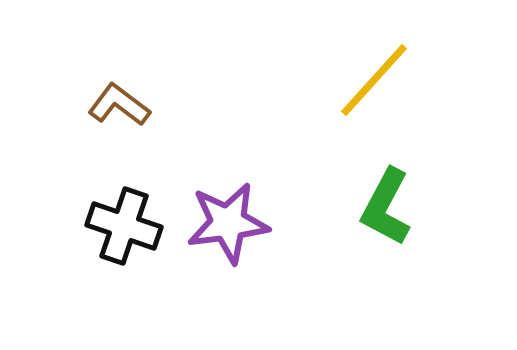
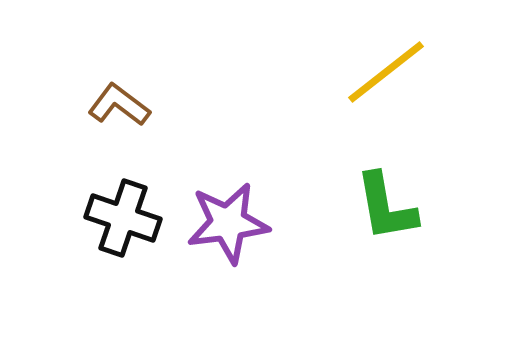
yellow line: moved 12 px right, 8 px up; rotated 10 degrees clockwise
green L-shape: rotated 38 degrees counterclockwise
black cross: moved 1 px left, 8 px up
